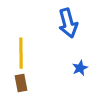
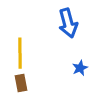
yellow line: moved 1 px left
